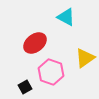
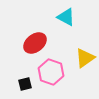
black square: moved 3 px up; rotated 16 degrees clockwise
